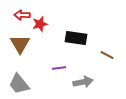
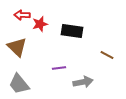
black rectangle: moved 4 px left, 7 px up
brown triangle: moved 3 px left, 3 px down; rotated 15 degrees counterclockwise
